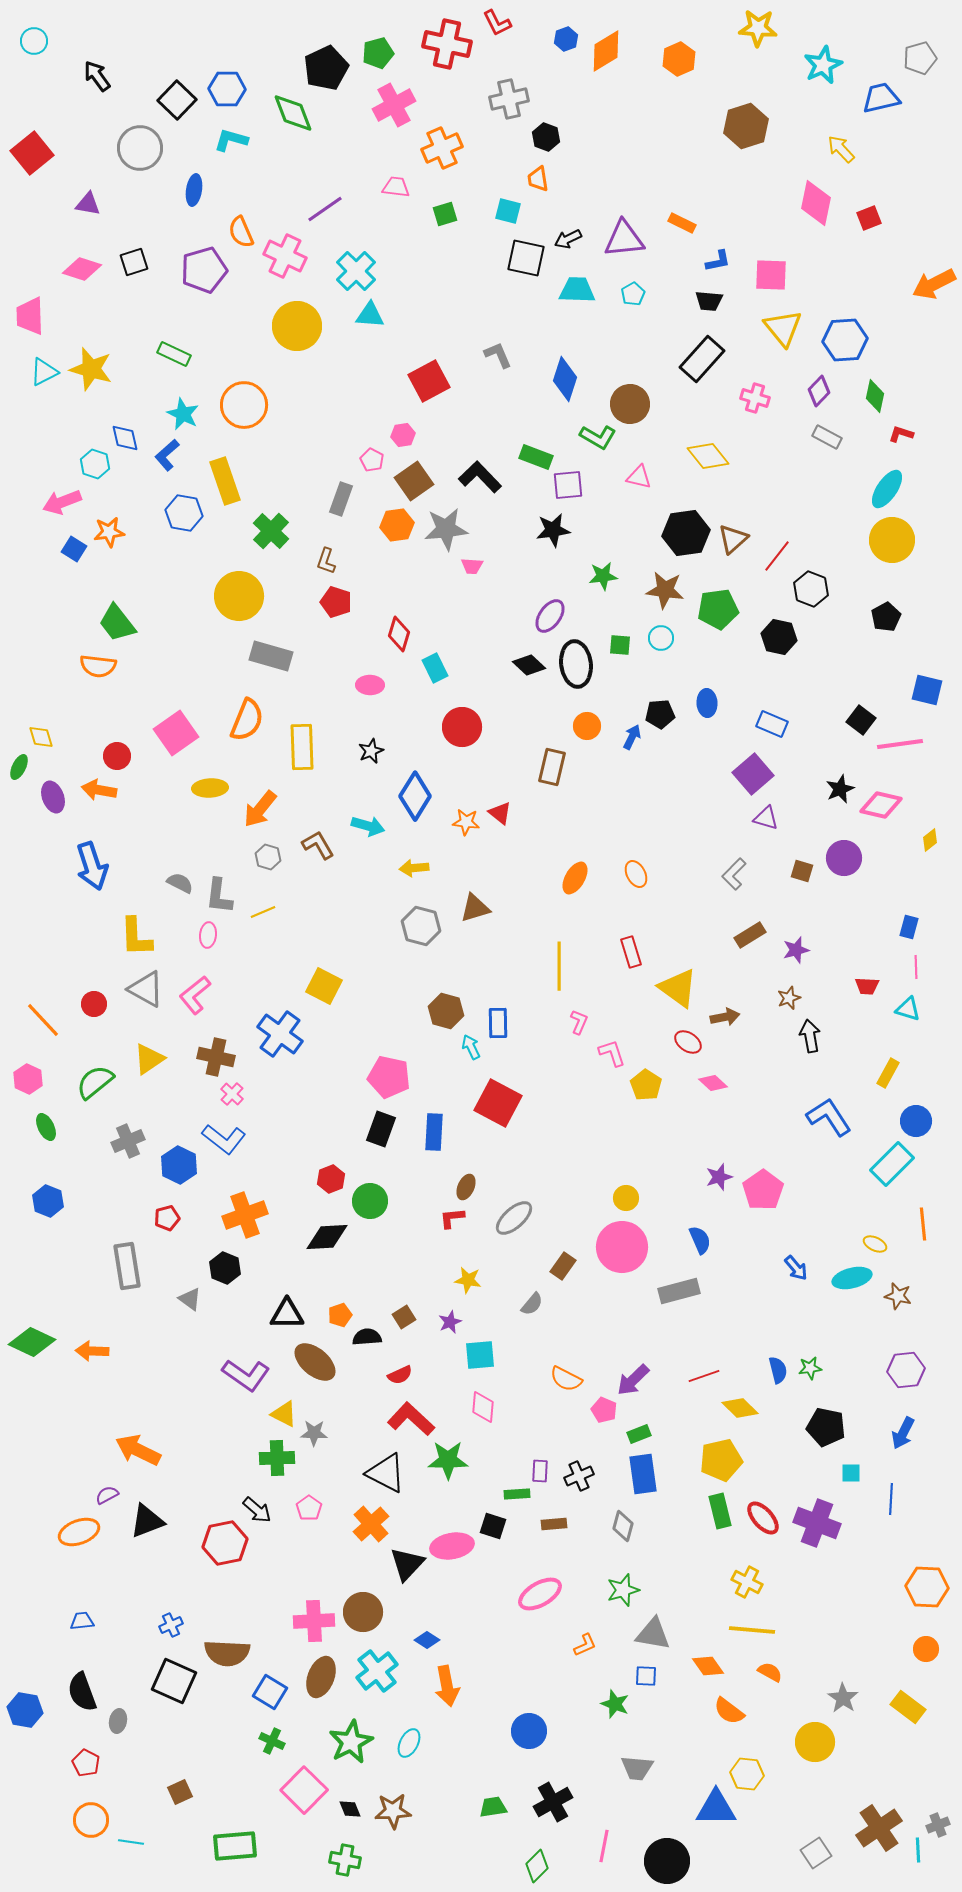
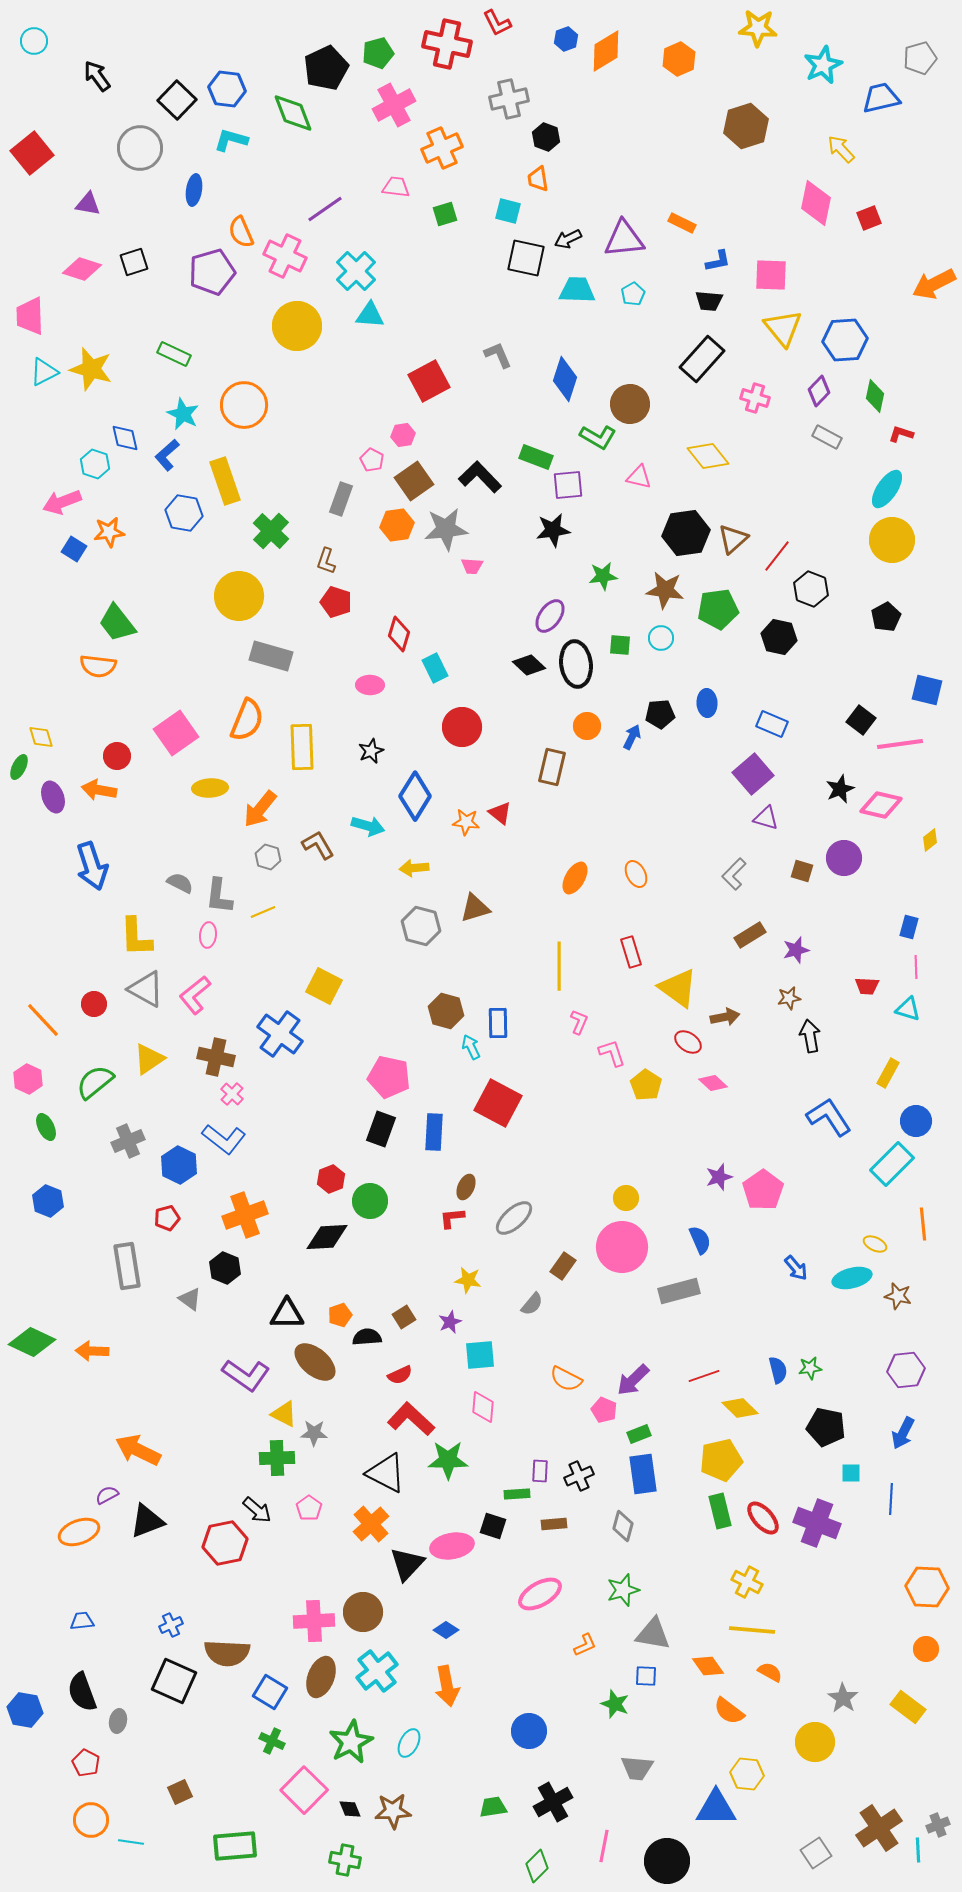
blue hexagon at (227, 89): rotated 6 degrees clockwise
purple pentagon at (204, 270): moved 8 px right, 2 px down
brown star at (789, 998): rotated 10 degrees clockwise
blue diamond at (427, 1640): moved 19 px right, 10 px up
